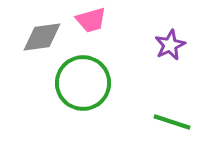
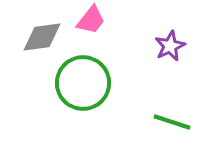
pink trapezoid: rotated 36 degrees counterclockwise
purple star: moved 1 px down
